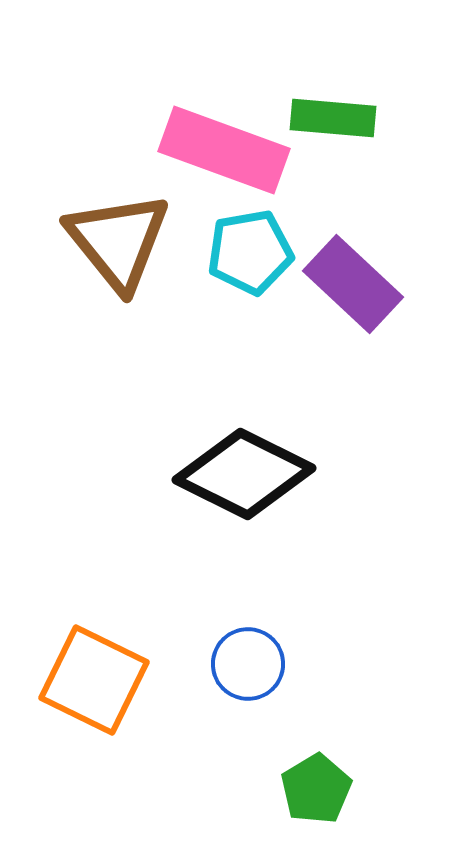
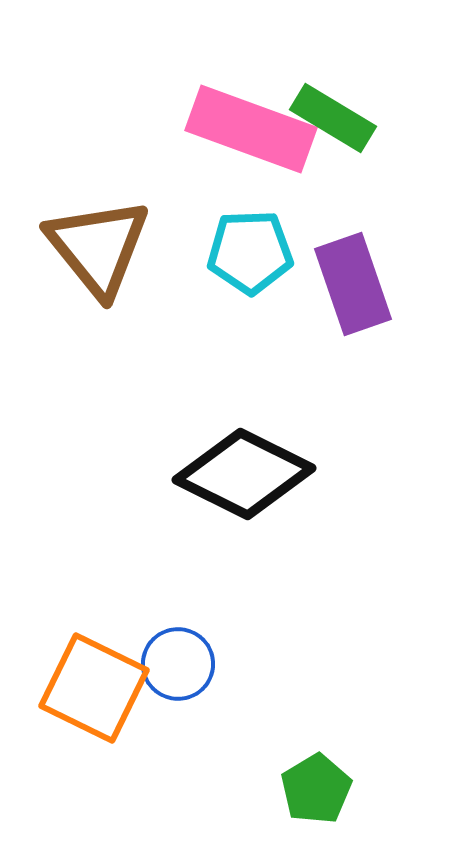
green rectangle: rotated 26 degrees clockwise
pink rectangle: moved 27 px right, 21 px up
brown triangle: moved 20 px left, 6 px down
cyan pentagon: rotated 8 degrees clockwise
purple rectangle: rotated 28 degrees clockwise
blue circle: moved 70 px left
orange square: moved 8 px down
